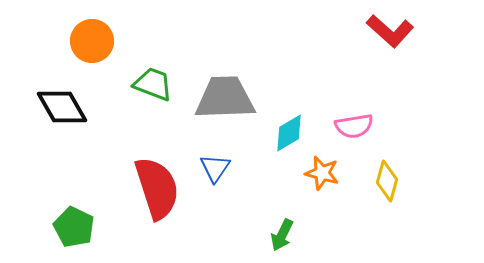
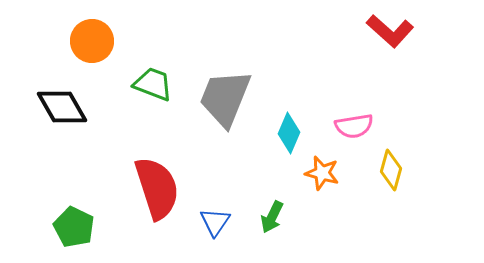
gray trapezoid: rotated 66 degrees counterclockwise
cyan diamond: rotated 36 degrees counterclockwise
blue triangle: moved 54 px down
yellow diamond: moved 4 px right, 11 px up
green arrow: moved 10 px left, 18 px up
